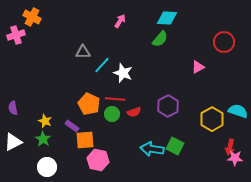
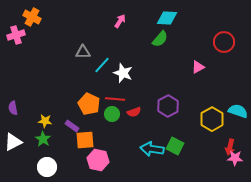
yellow star: rotated 16 degrees counterclockwise
